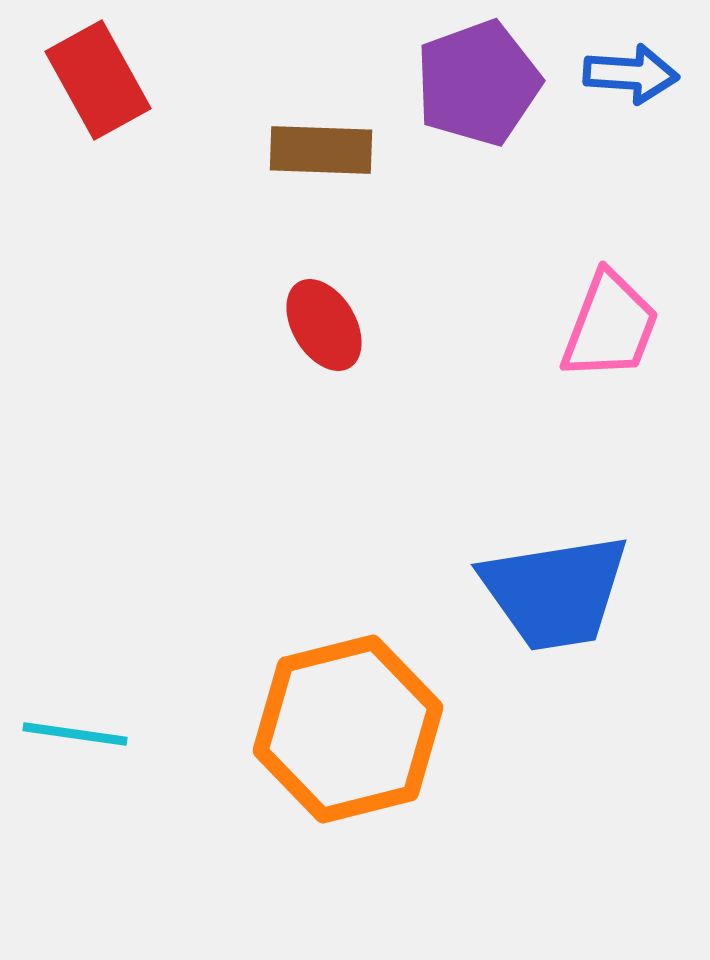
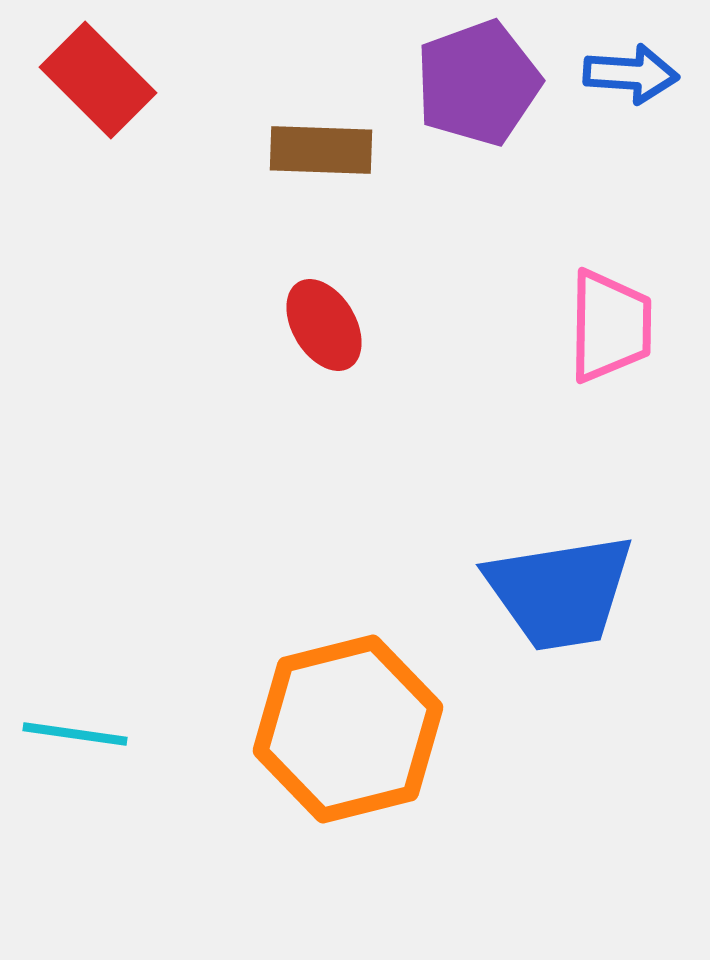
red rectangle: rotated 16 degrees counterclockwise
pink trapezoid: rotated 20 degrees counterclockwise
blue trapezoid: moved 5 px right
